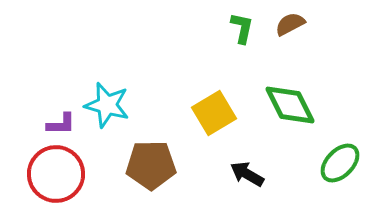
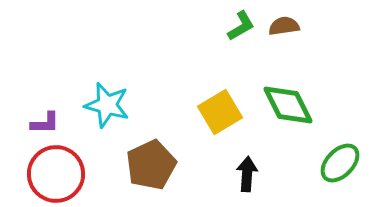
brown semicircle: moved 6 px left, 2 px down; rotated 20 degrees clockwise
green L-shape: moved 1 px left, 2 px up; rotated 48 degrees clockwise
green diamond: moved 2 px left
yellow square: moved 6 px right, 1 px up
purple L-shape: moved 16 px left, 1 px up
brown pentagon: rotated 24 degrees counterclockwise
black arrow: rotated 64 degrees clockwise
